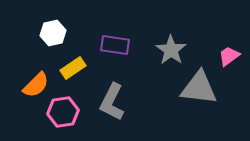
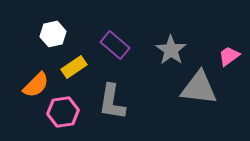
white hexagon: moved 1 px down
purple rectangle: rotated 32 degrees clockwise
yellow rectangle: moved 1 px right, 1 px up
gray L-shape: rotated 18 degrees counterclockwise
